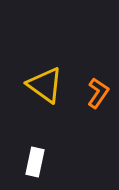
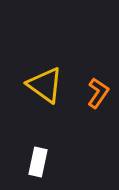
white rectangle: moved 3 px right
